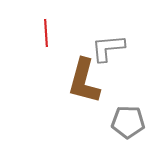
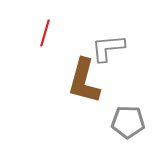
red line: moved 1 px left; rotated 20 degrees clockwise
